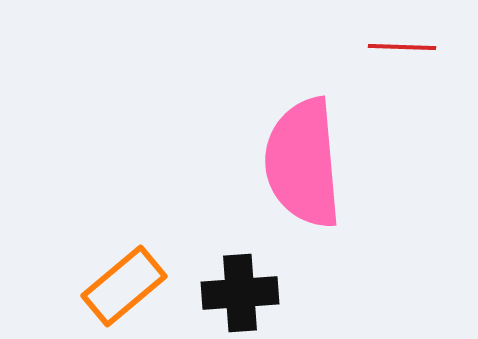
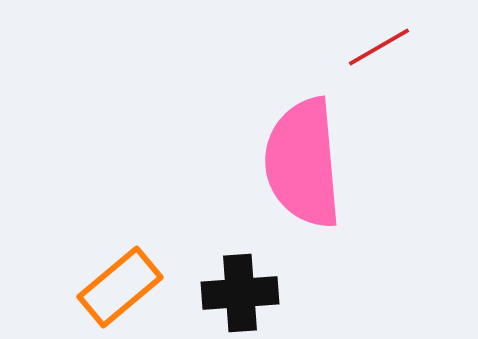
red line: moved 23 px left; rotated 32 degrees counterclockwise
orange rectangle: moved 4 px left, 1 px down
